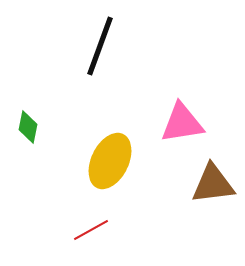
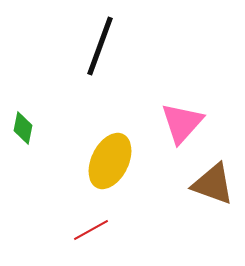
pink triangle: rotated 39 degrees counterclockwise
green diamond: moved 5 px left, 1 px down
brown triangle: rotated 27 degrees clockwise
